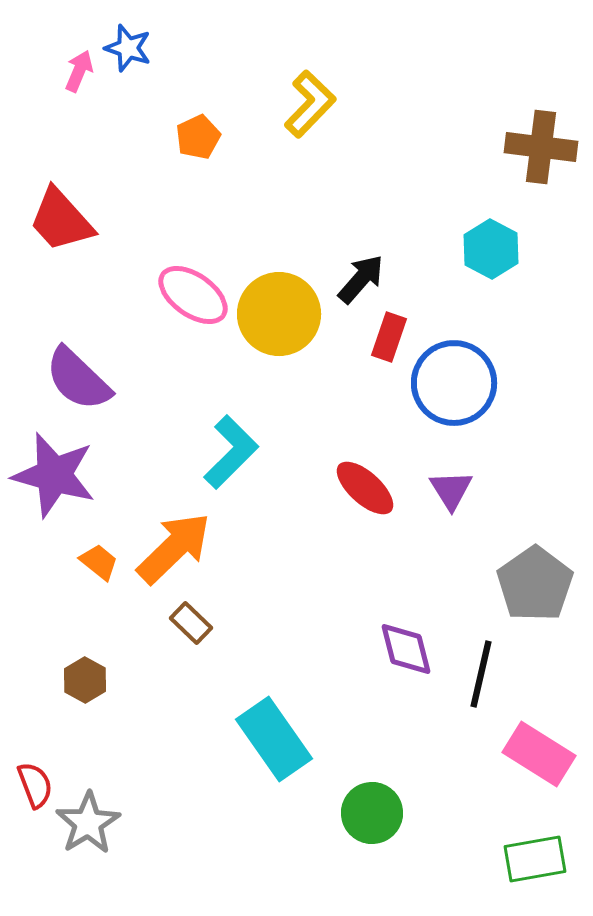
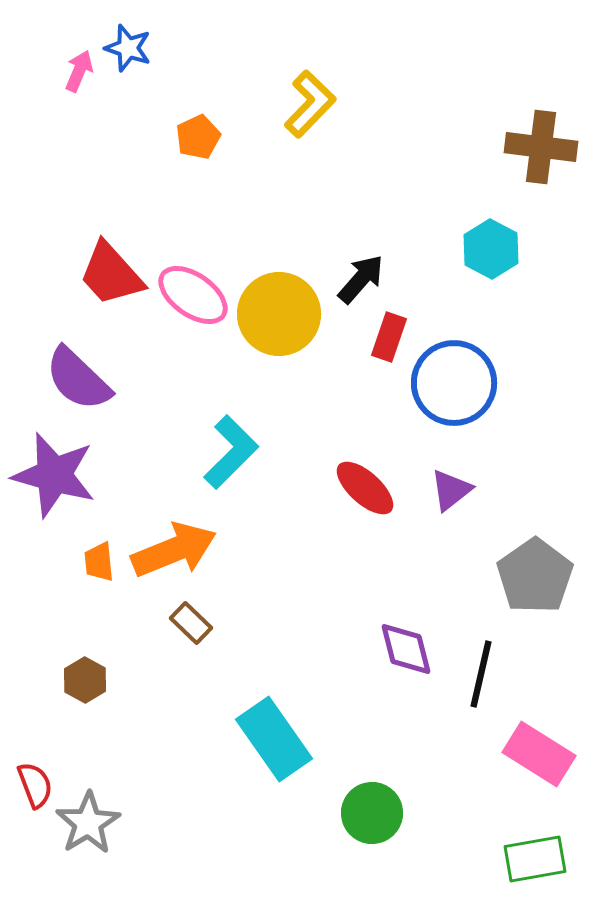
red trapezoid: moved 50 px right, 54 px down
purple triangle: rotated 24 degrees clockwise
orange arrow: moved 2 px down; rotated 22 degrees clockwise
orange trapezoid: rotated 135 degrees counterclockwise
gray pentagon: moved 8 px up
